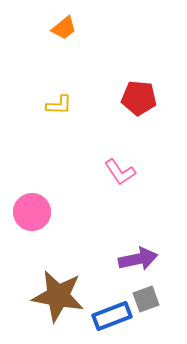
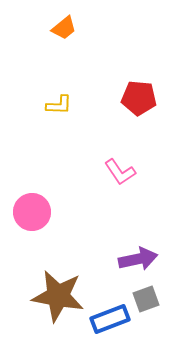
blue rectangle: moved 2 px left, 3 px down
